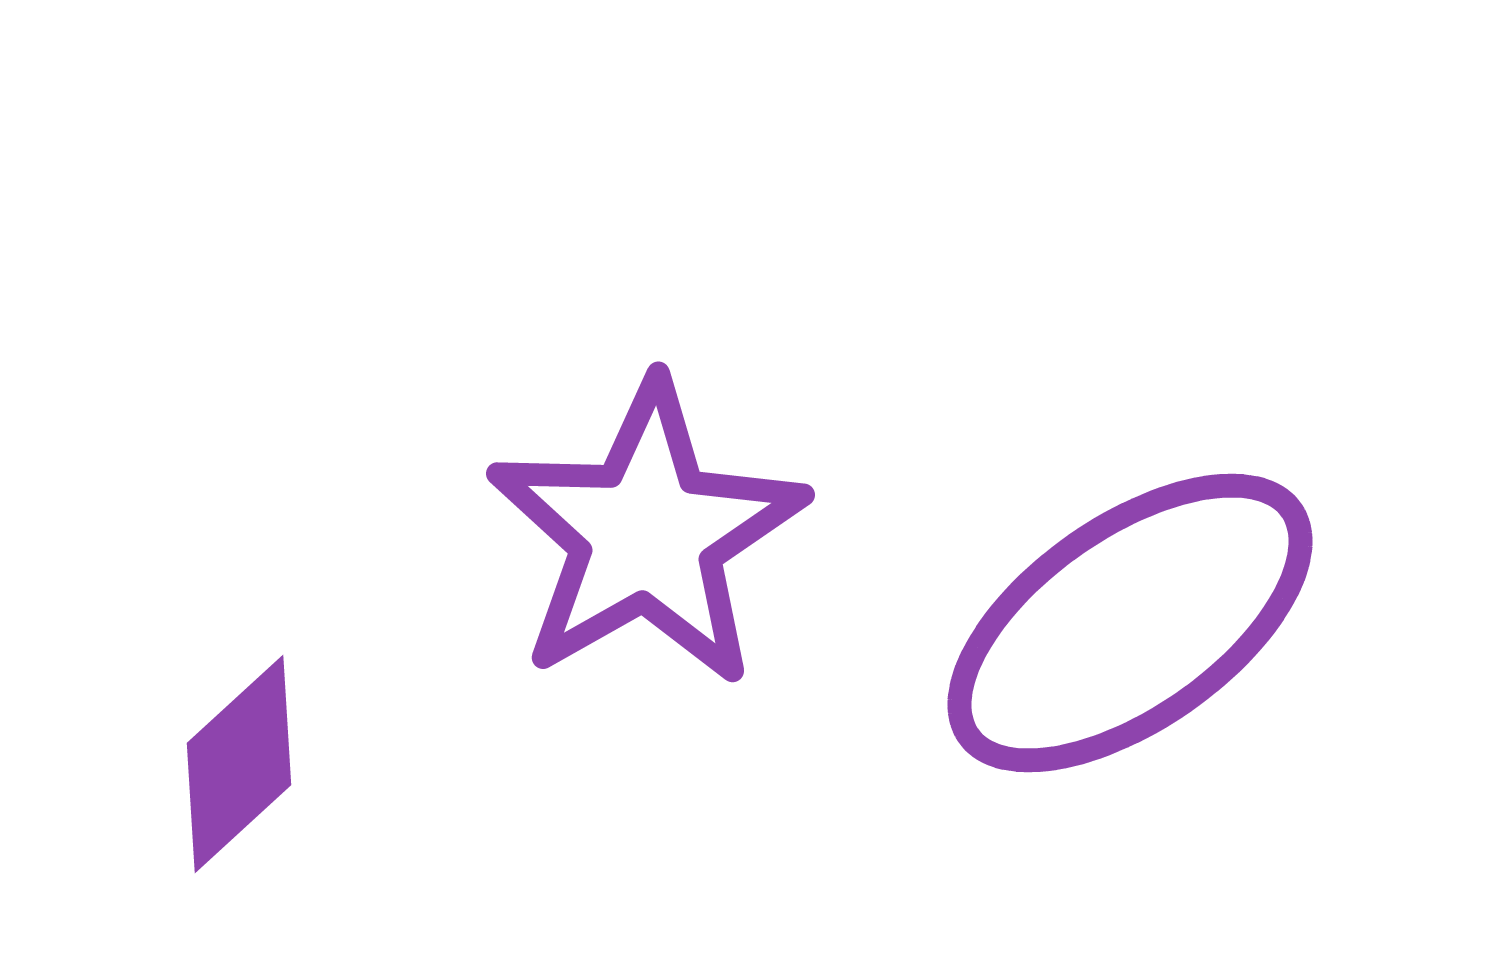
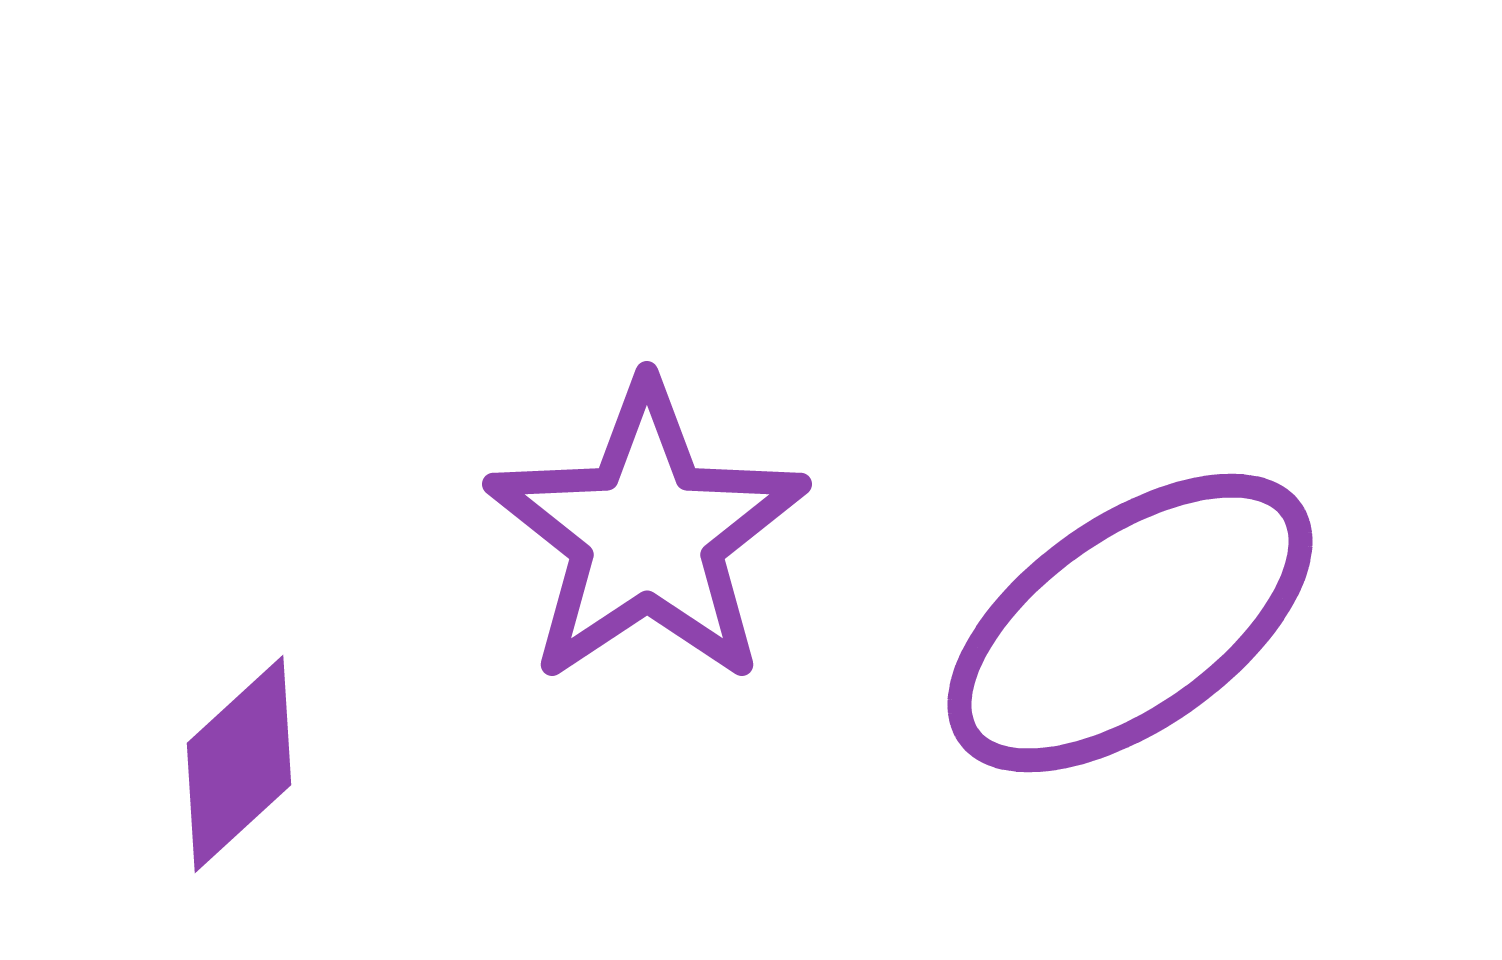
purple star: rotated 4 degrees counterclockwise
